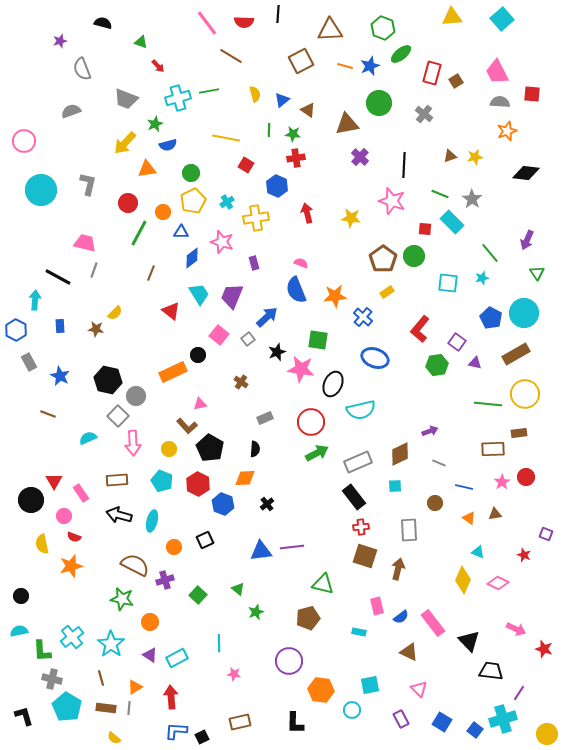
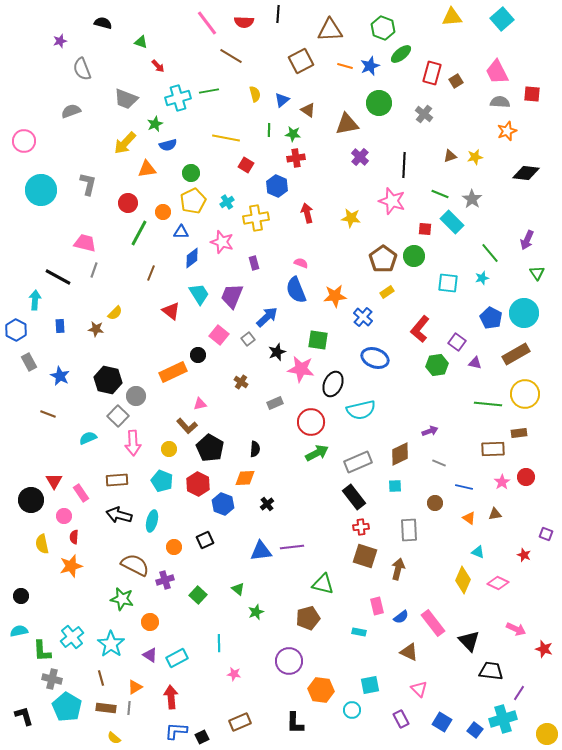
gray rectangle at (265, 418): moved 10 px right, 15 px up
red semicircle at (74, 537): rotated 72 degrees clockwise
brown rectangle at (240, 722): rotated 10 degrees counterclockwise
